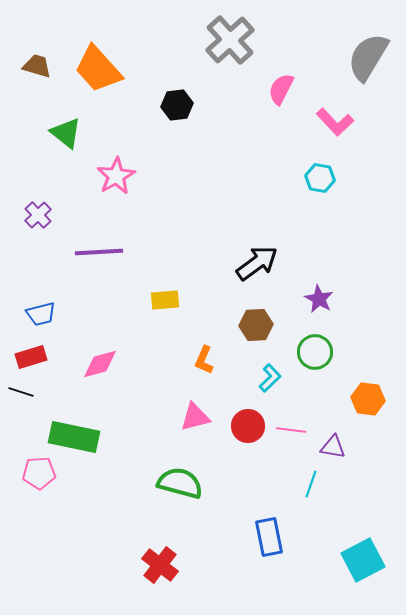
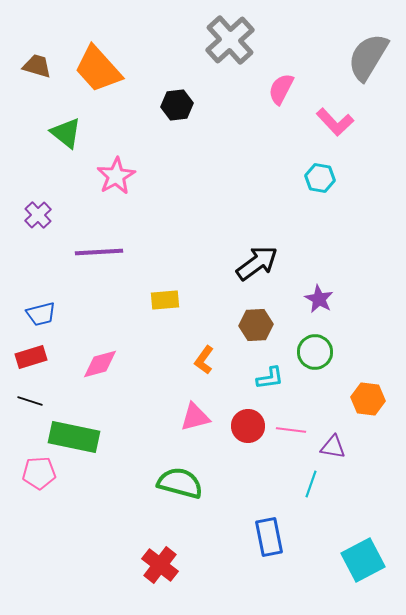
orange L-shape: rotated 12 degrees clockwise
cyan L-shape: rotated 36 degrees clockwise
black line: moved 9 px right, 9 px down
